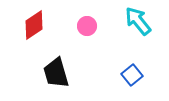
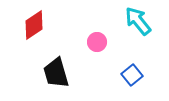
pink circle: moved 10 px right, 16 px down
